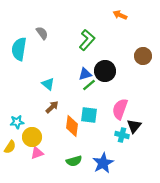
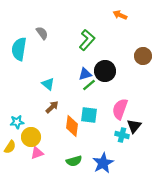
yellow circle: moved 1 px left
